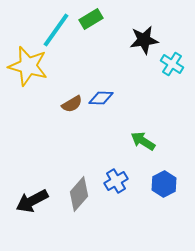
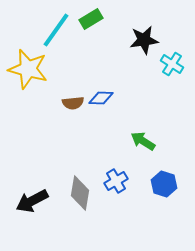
yellow star: moved 3 px down
brown semicircle: moved 1 px right, 1 px up; rotated 25 degrees clockwise
blue hexagon: rotated 15 degrees counterclockwise
gray diamond: moved 1 px right, 1 px up; rotated 32 degrees counterclockwise
